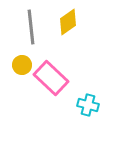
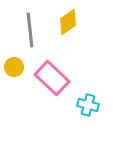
gray line: moved 1 px left, 3 px down
yellow circle: moved 8 px left, 2 px down
pink rectangle: moved 1 px right
